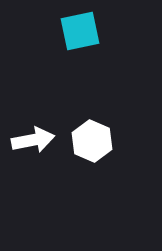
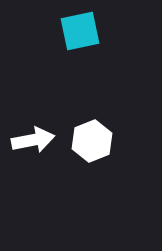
white hexagon: rotated 15 degrees clockwise
